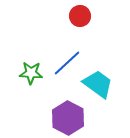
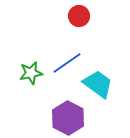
red circle: moved 1 px left
blue line: rotated 8 degrees clockwise
green star: rotated 15 degrees counterclockwise
